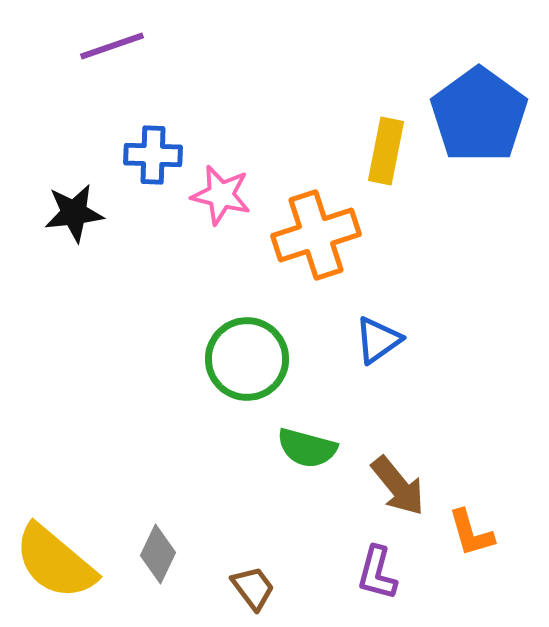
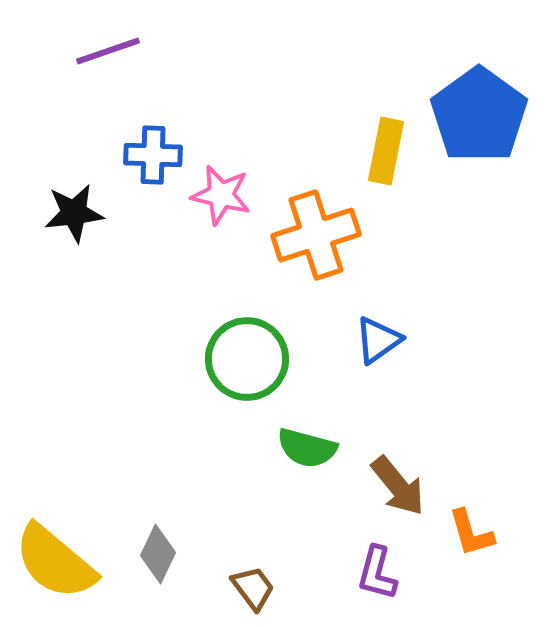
purple line: moved 4 px left, 5 px down
